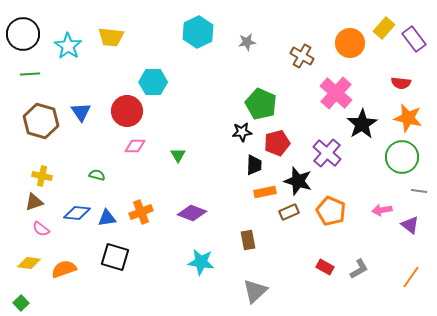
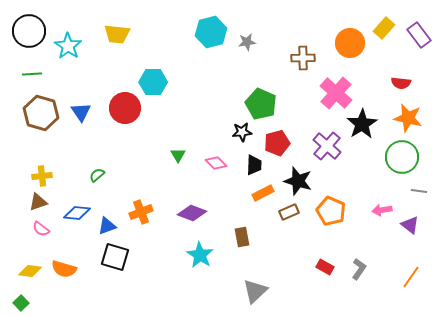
cyan hexagon at (198, 32): moved 13 px right; rotated 12 degrees clockwise
black circle at (23, 34): moved 6 px right, 3 px up
yellow trapezoid at (111, 37): moved 6 px right, 3 px up
purple rectangle at (414, 39): moved 5 px right, 4 px up
brown cross at (302, 56): moved 1 px right, 2 px down; rotated 30 degrees counterclockwise
green line at (30, 74): moved 2 px right
red circle at (127, 111): moved 2 px left, 3 px up
brown hexagon at (41, 121): moved 8 px up
pink diamond at (135, 146): moved 81 px right, 17 px down; rotated 45 degrees clockwise
purple cross at (327, 153): moved 7 px up
green semicircle at (97, 175): rotated 56 degrees counterclockwise
yellow cross at (42, 176): rotated 18 degrees counterclockwise
orange rectangle at (265, 192): moved 2 px left, 1 px down; rotated 15 degrees counterclockwise
brown triangle at (34, 202): moved 4 px right
blue triangle at (107, 218): moved 8 px down; rotated 12 degrees counterclockwise
brown rectangle at (248, 240): moved 6 px left, 3 px up
cyan star at (201, 262): moved 1 px left, 7 px up; rotated 24 degrees clockwise
yellow diamond at (29, 263): moved 1 px right, 8 px down
orange semicircle at (64, 269): rotated 145 degrees counterclockwise
gray L-shape at (359, 269): rotated 25 degrees counterclockwise
